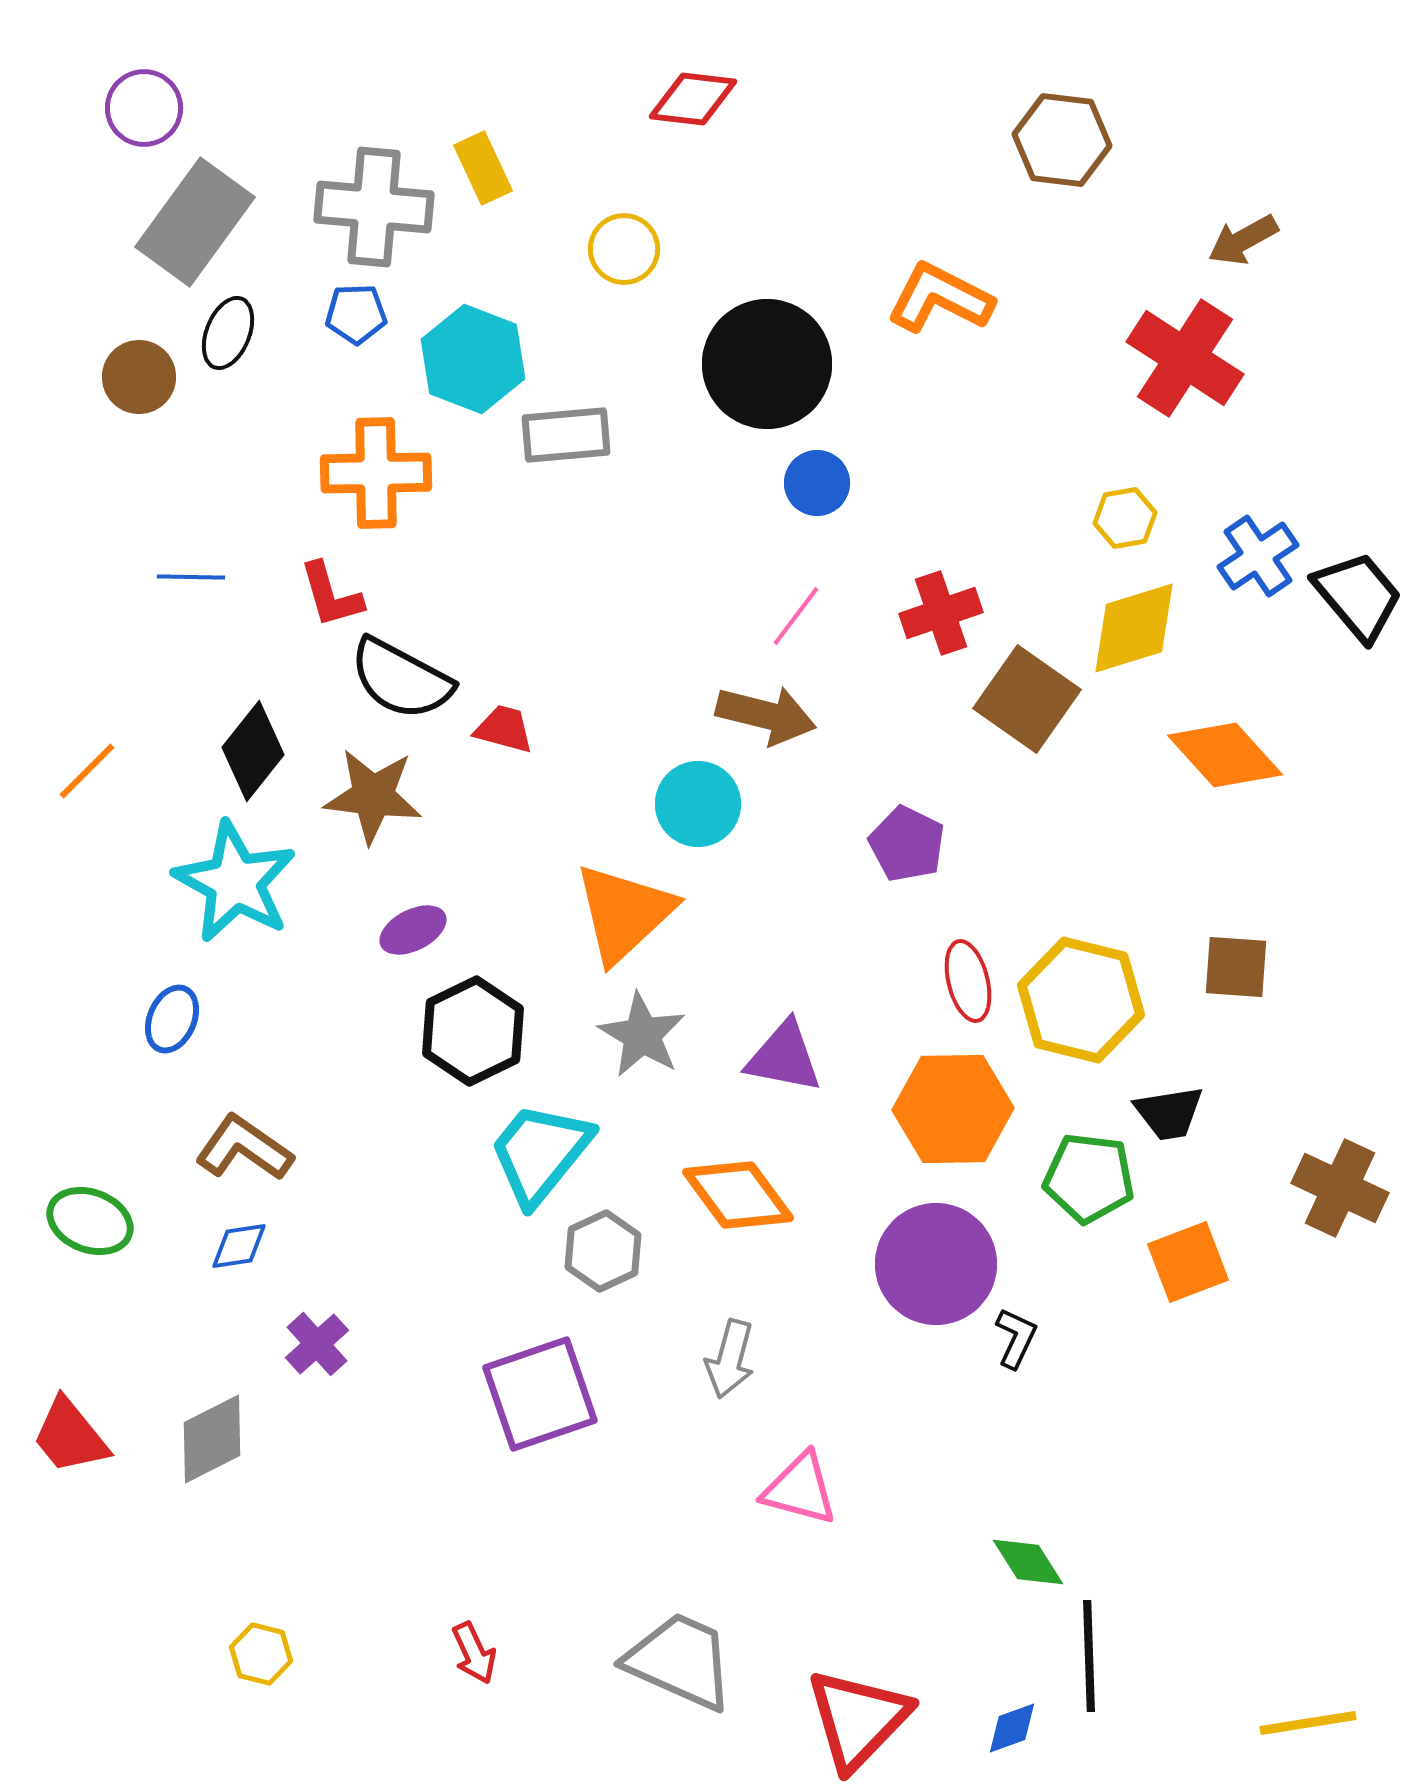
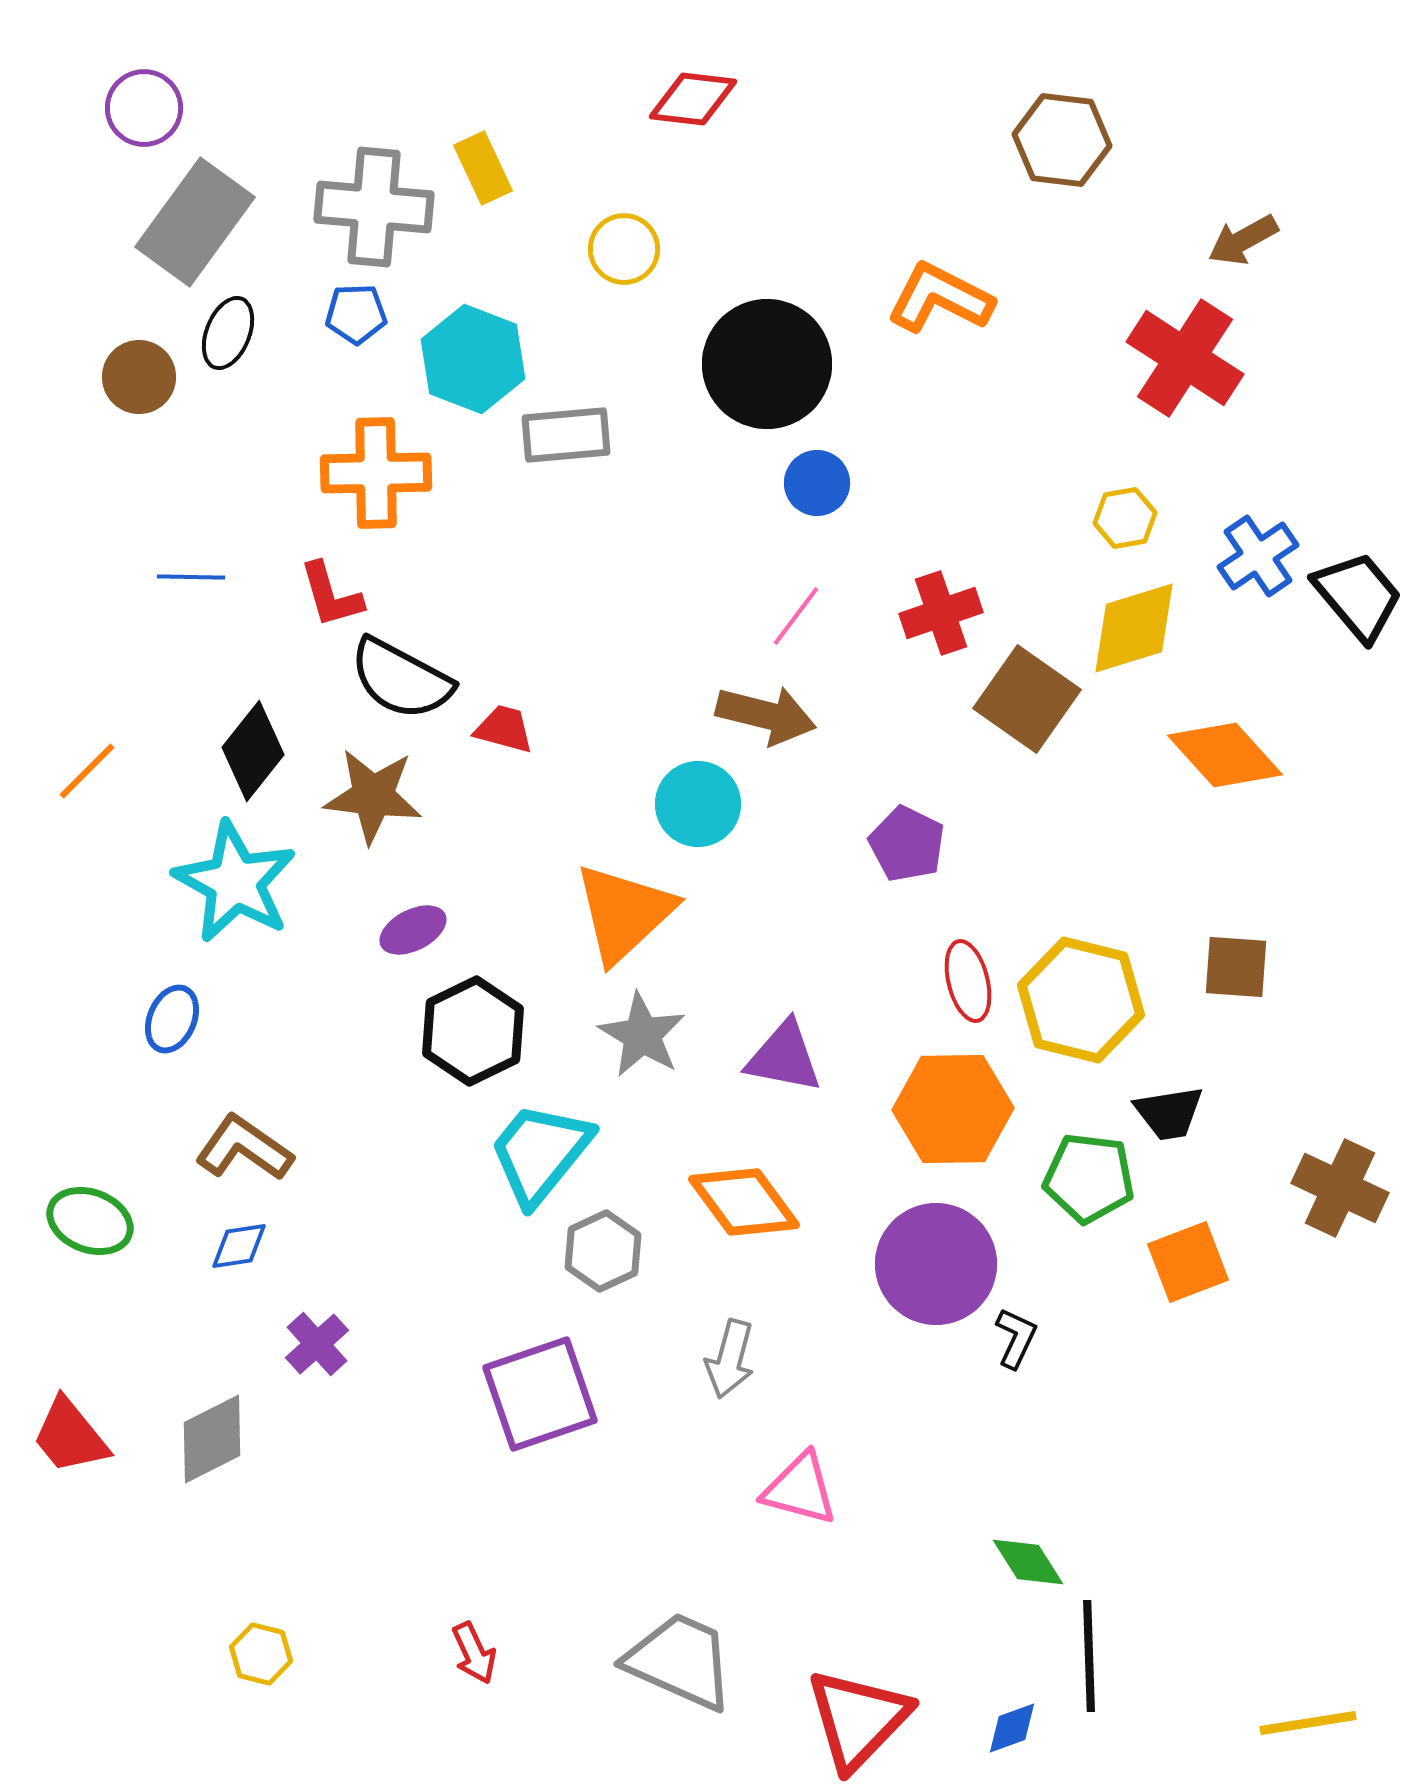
orange diamond at (738, 1195): moved 6 px right, 7 px down
